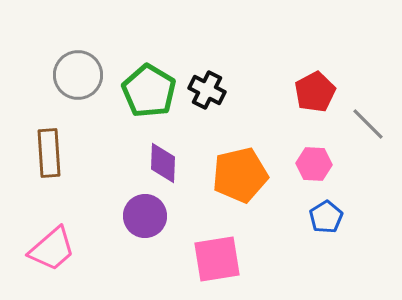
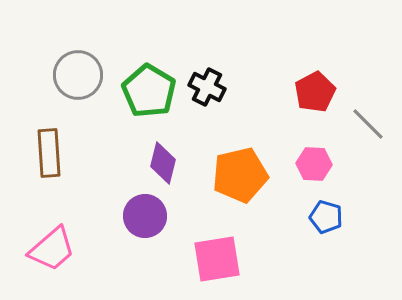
black cross: moved 3 px up
purple diamond: rotated 12 degrees clockwise
blue pentagon: rotated 24 degrees counterclockwise
